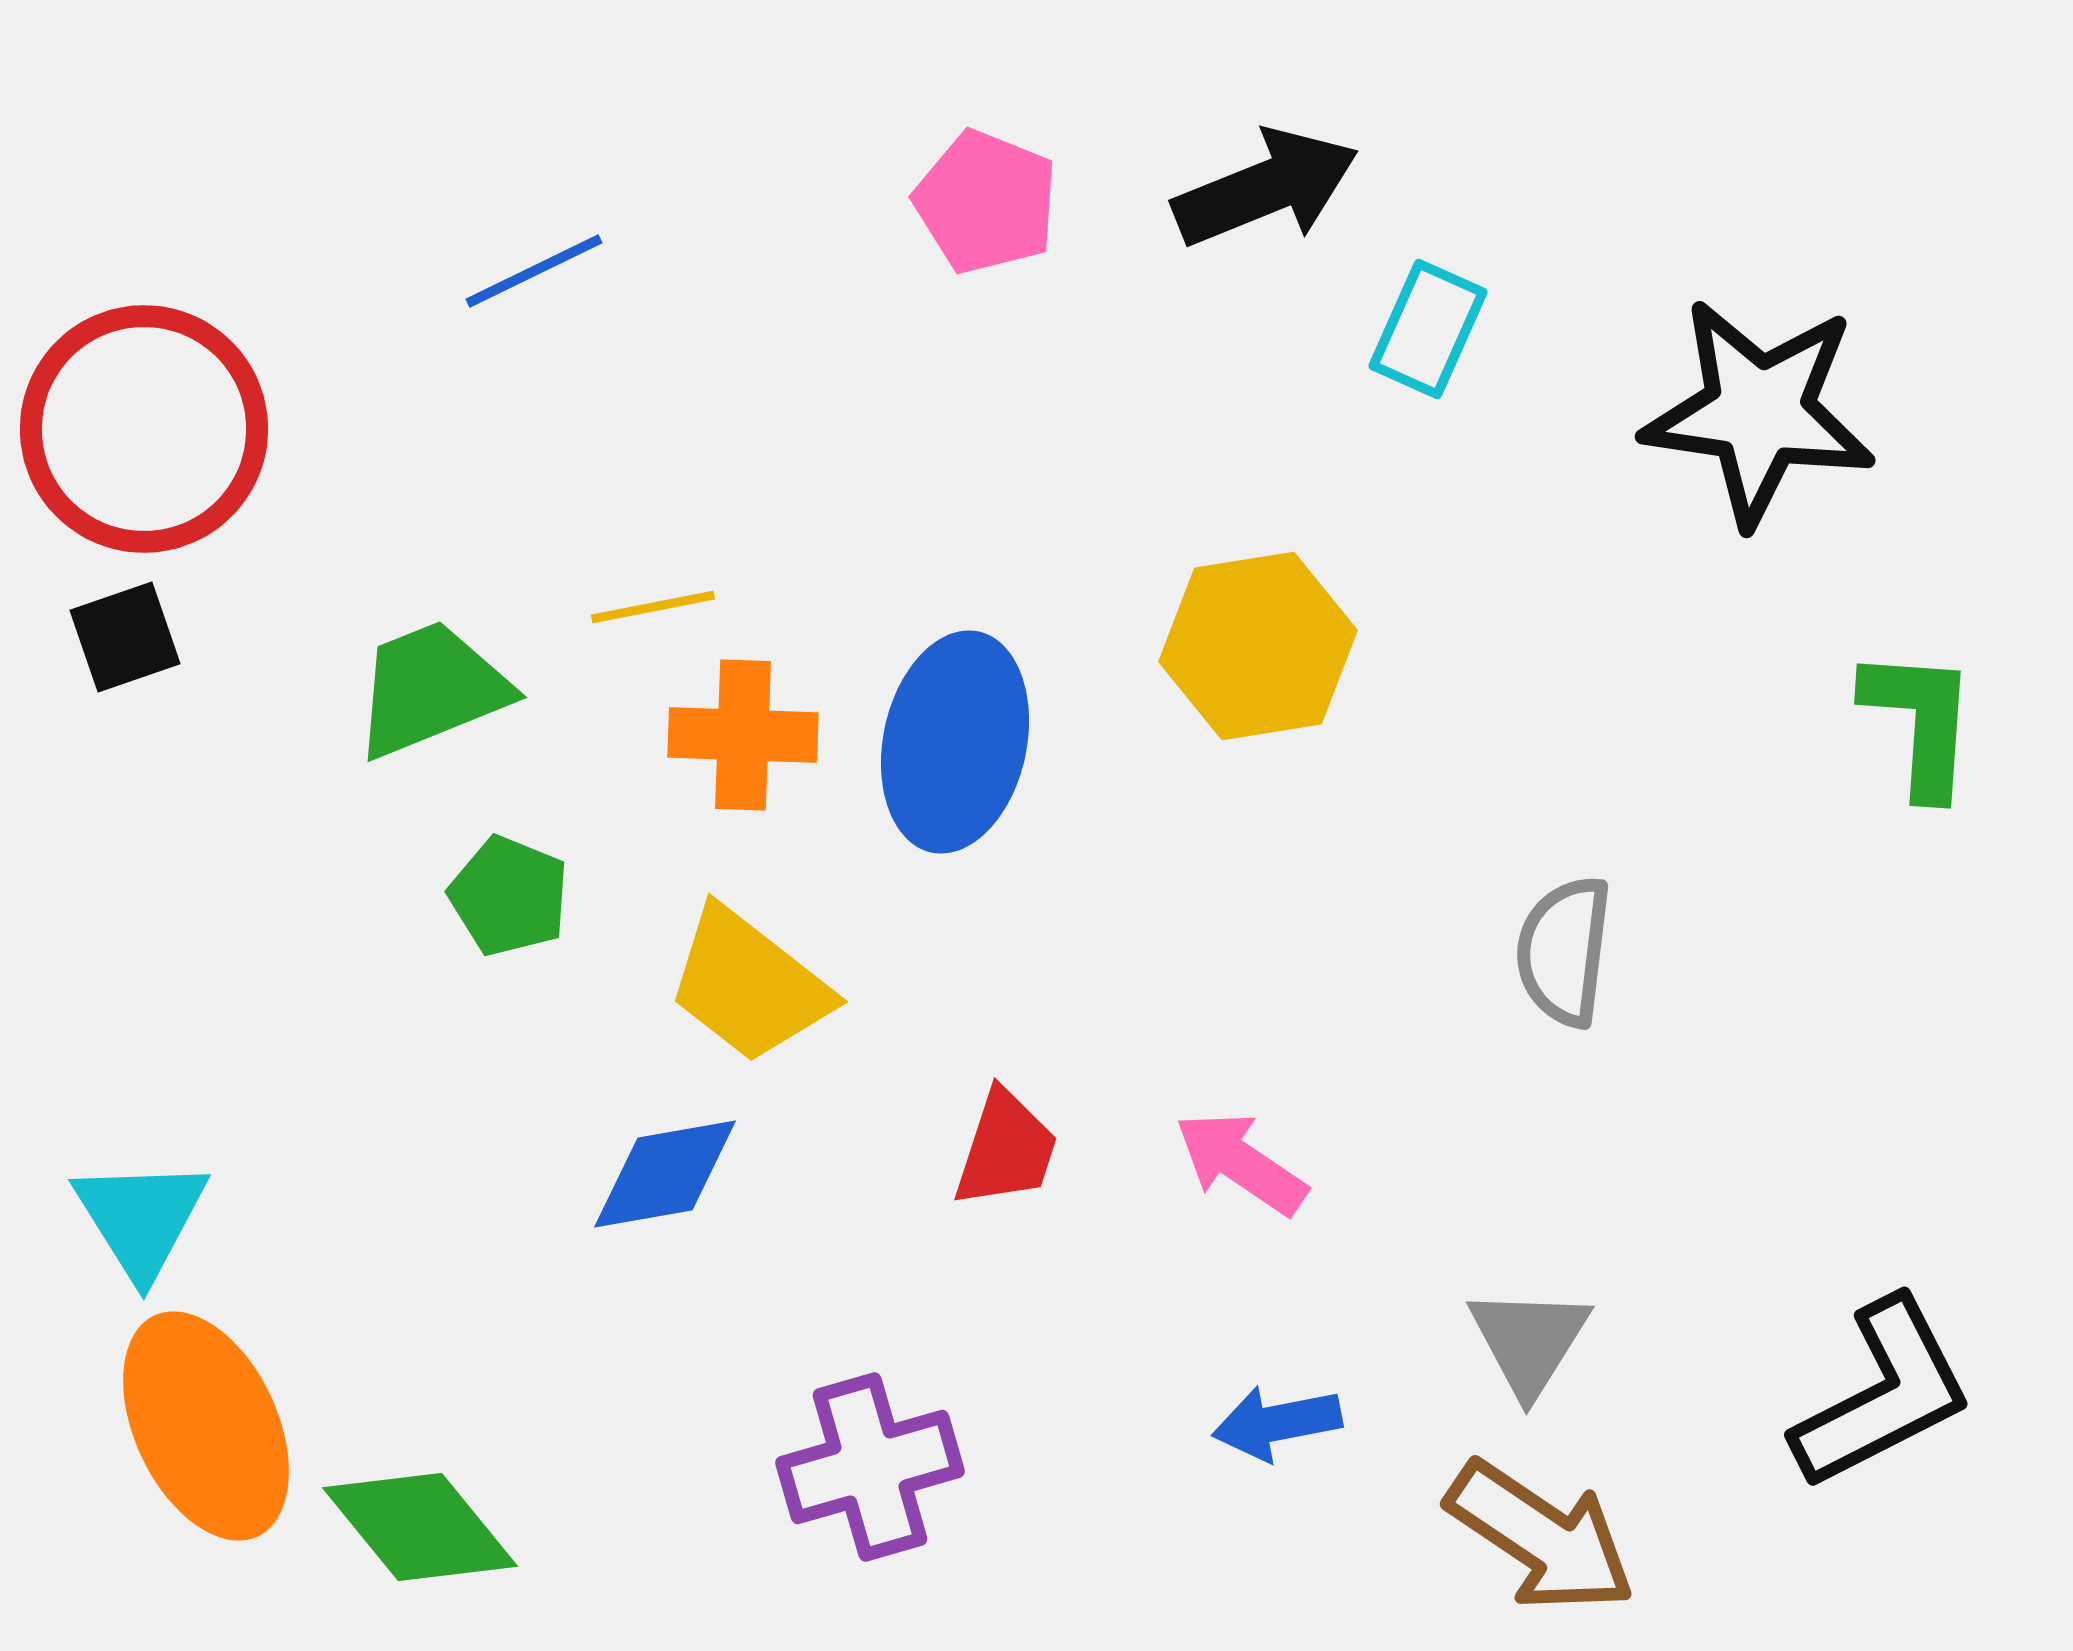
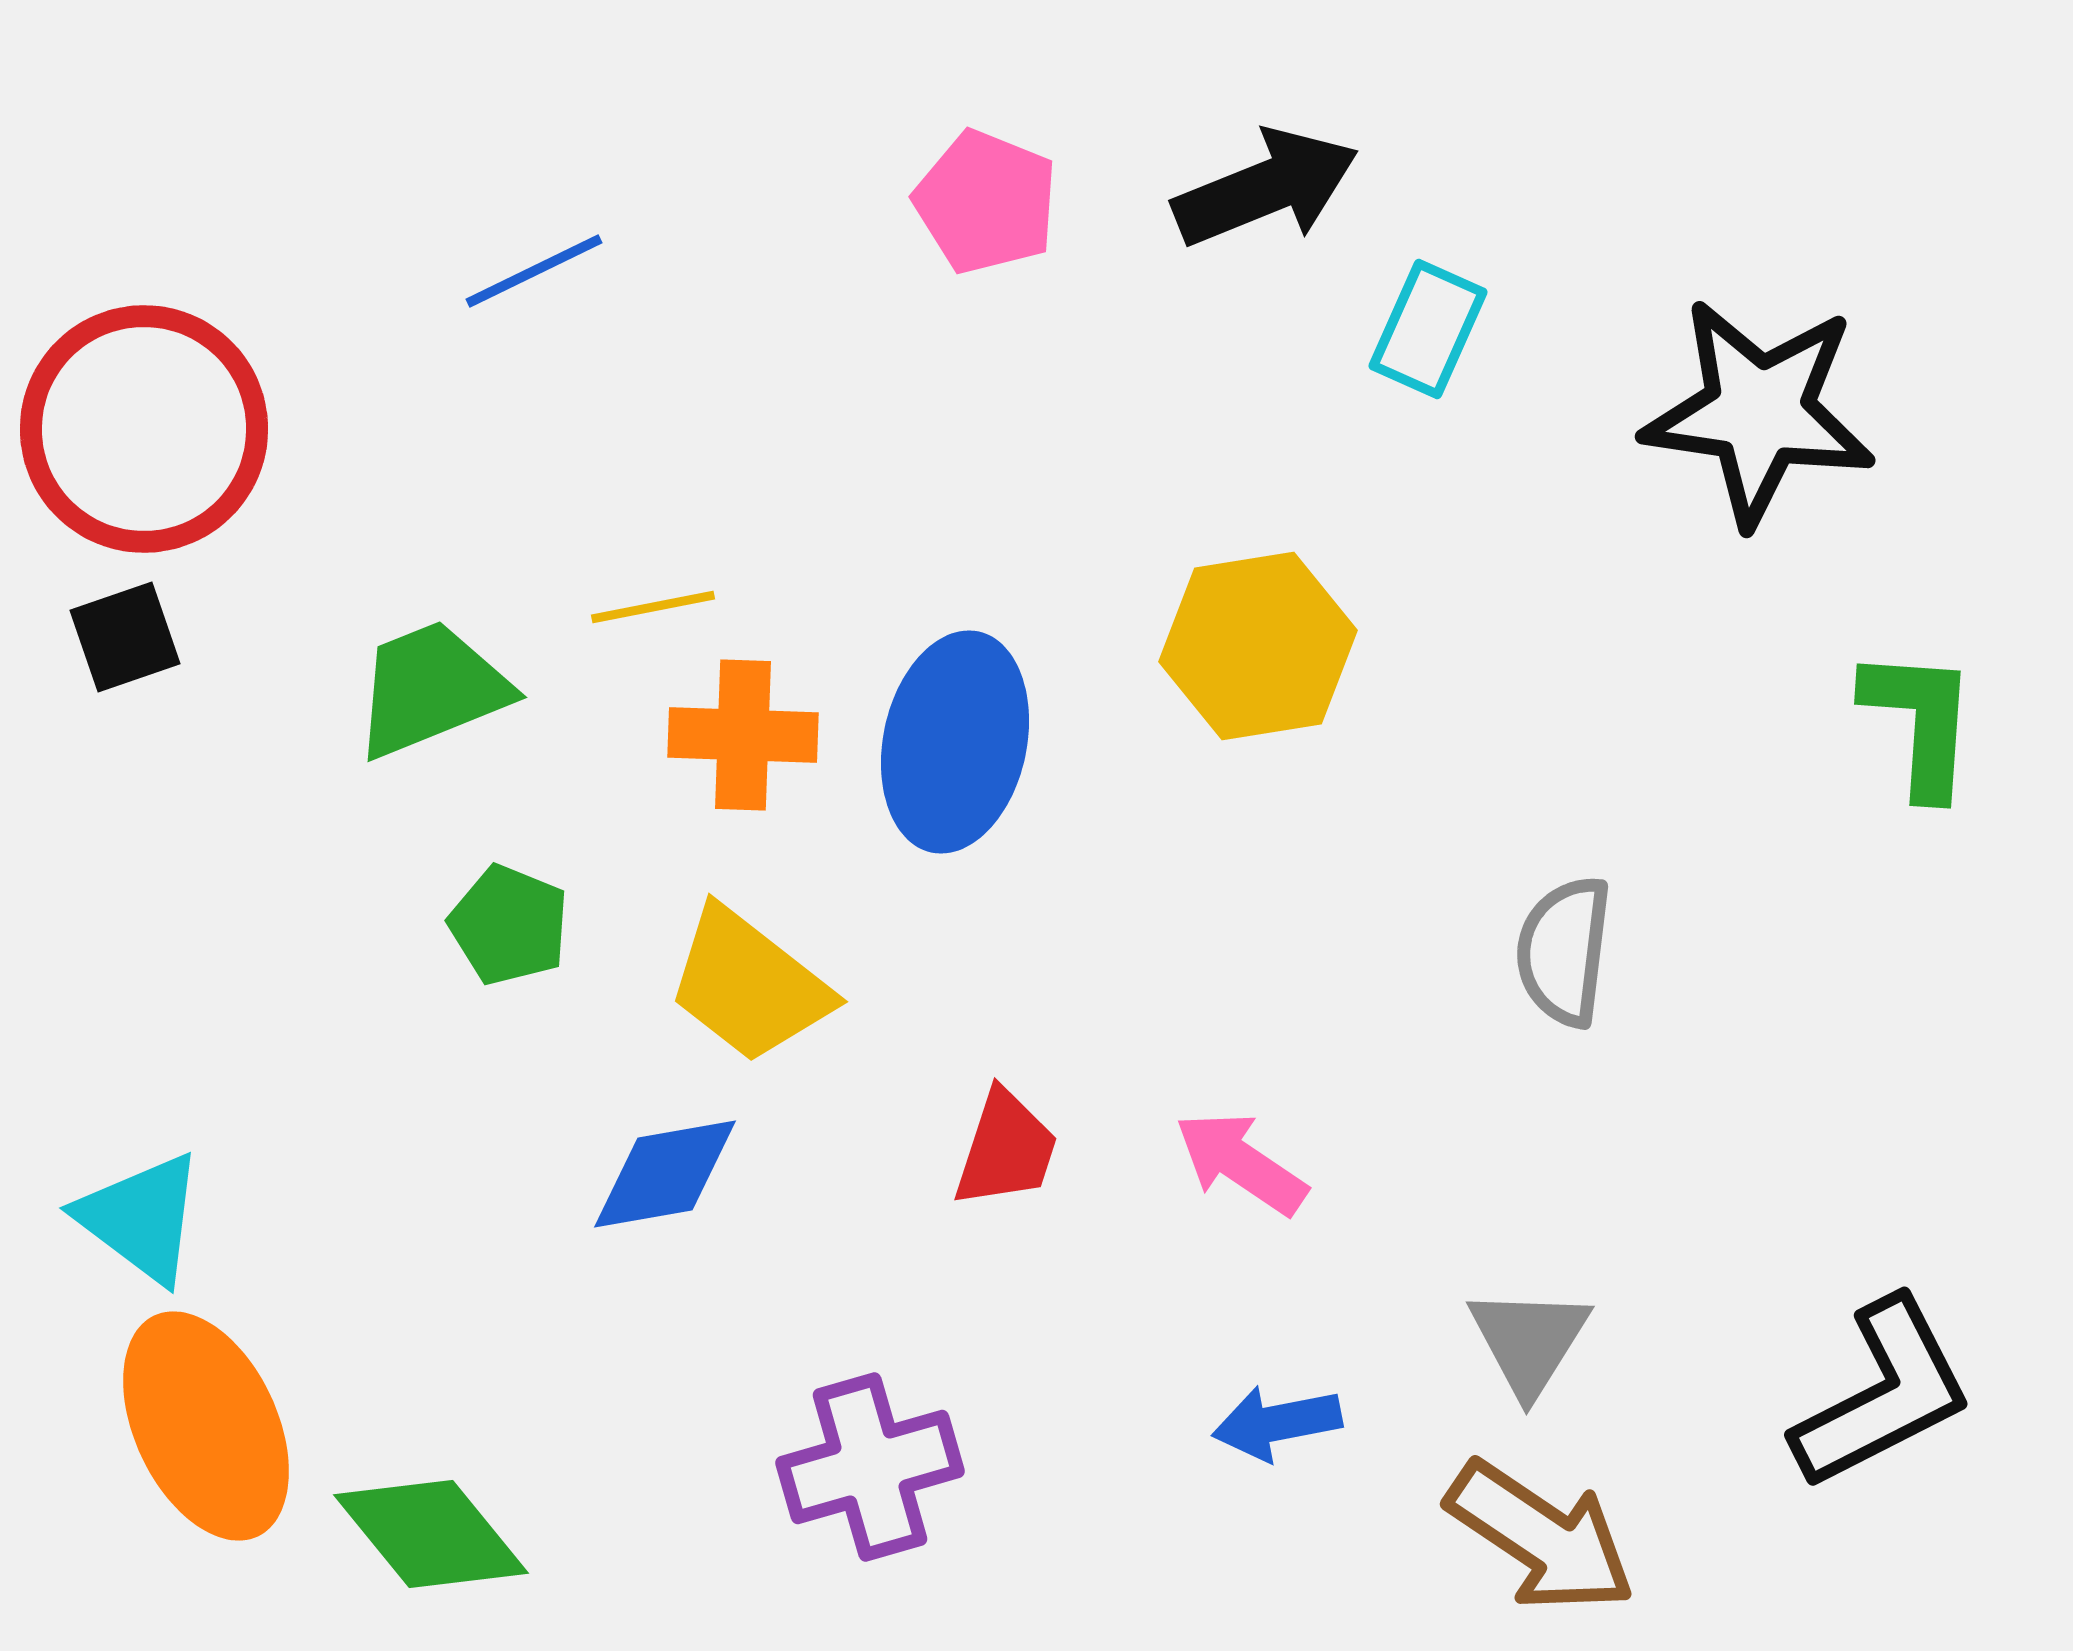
green pentagon: moved 29 px down
cyan triangle: rotated 21 degrees counterclockwise
green diamond: moved 11 px right, 7 px down
